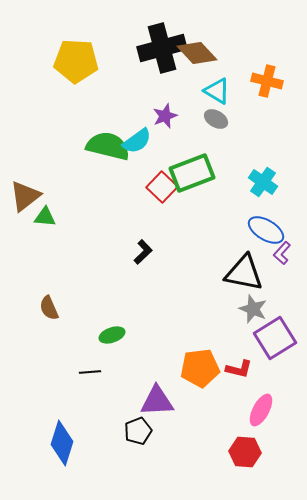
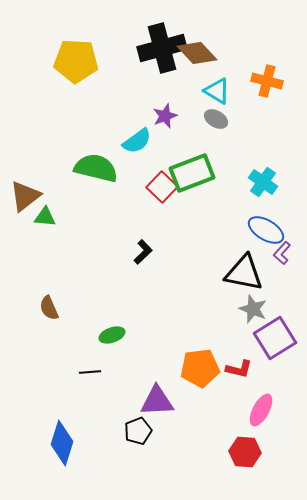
green semicircle: moved 12 px left, 22 px down
